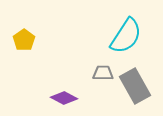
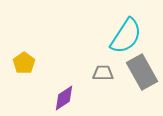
yellow pentagon: moved 23 px down
gray rectangle: moved 7 px right, 14 px up
purple diamond: rotated 60 degrees counterclockwise
